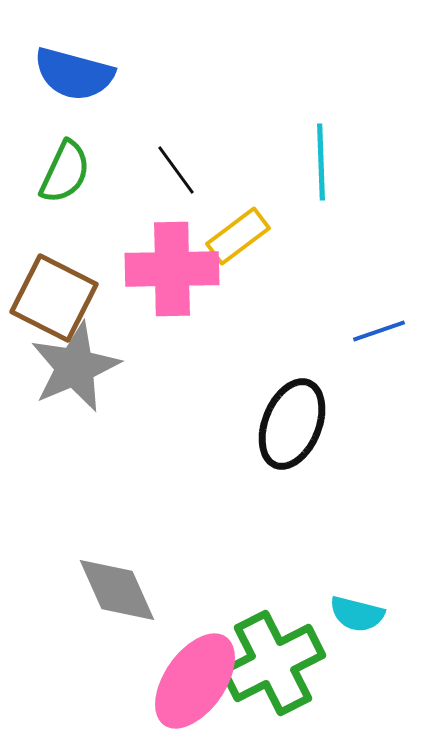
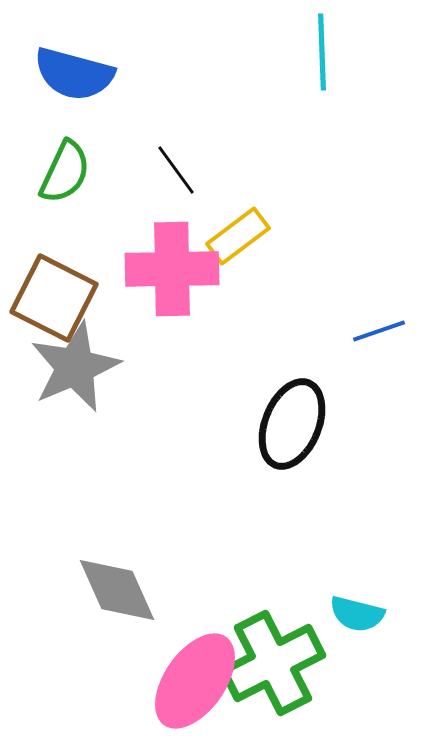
cyan line: moved 1 px right, 110 px up
